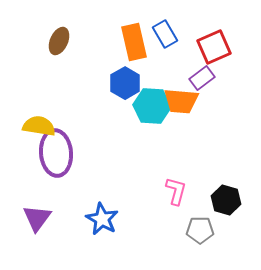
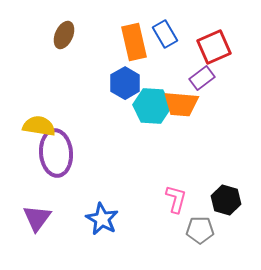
brown ellipse: moved 5 px right, 6 px up
orange trapezoid: moved 3 px down
pink L-shape: moved 8 px down
